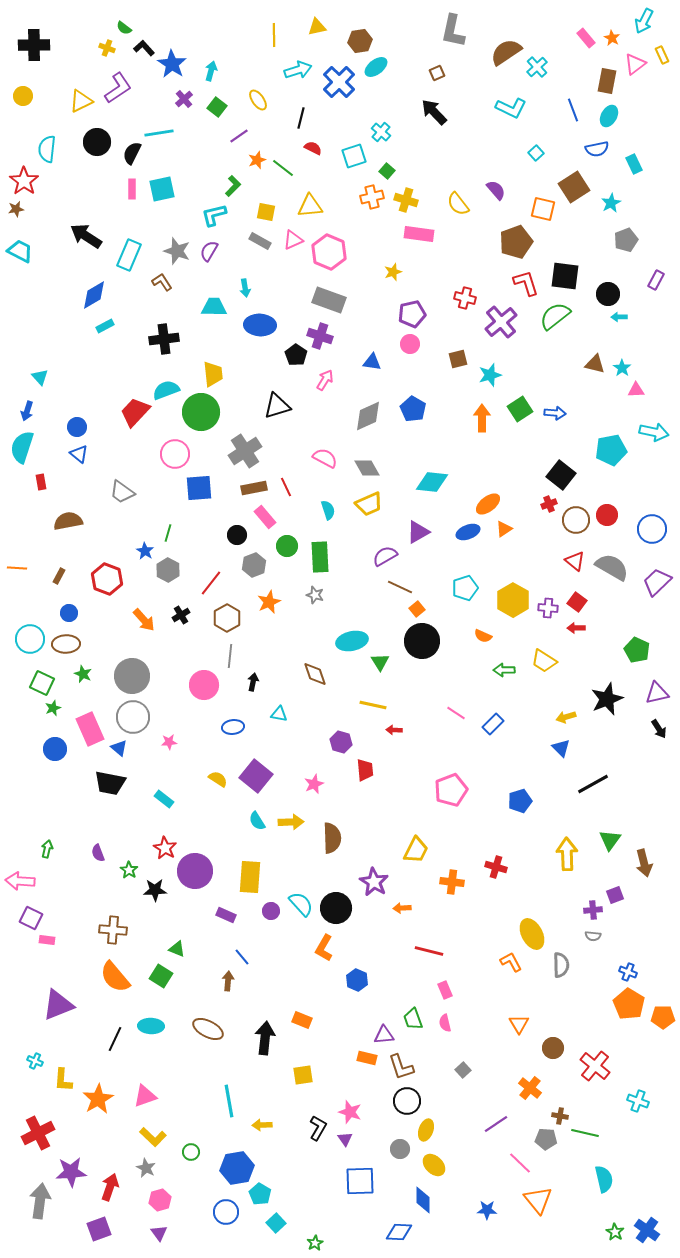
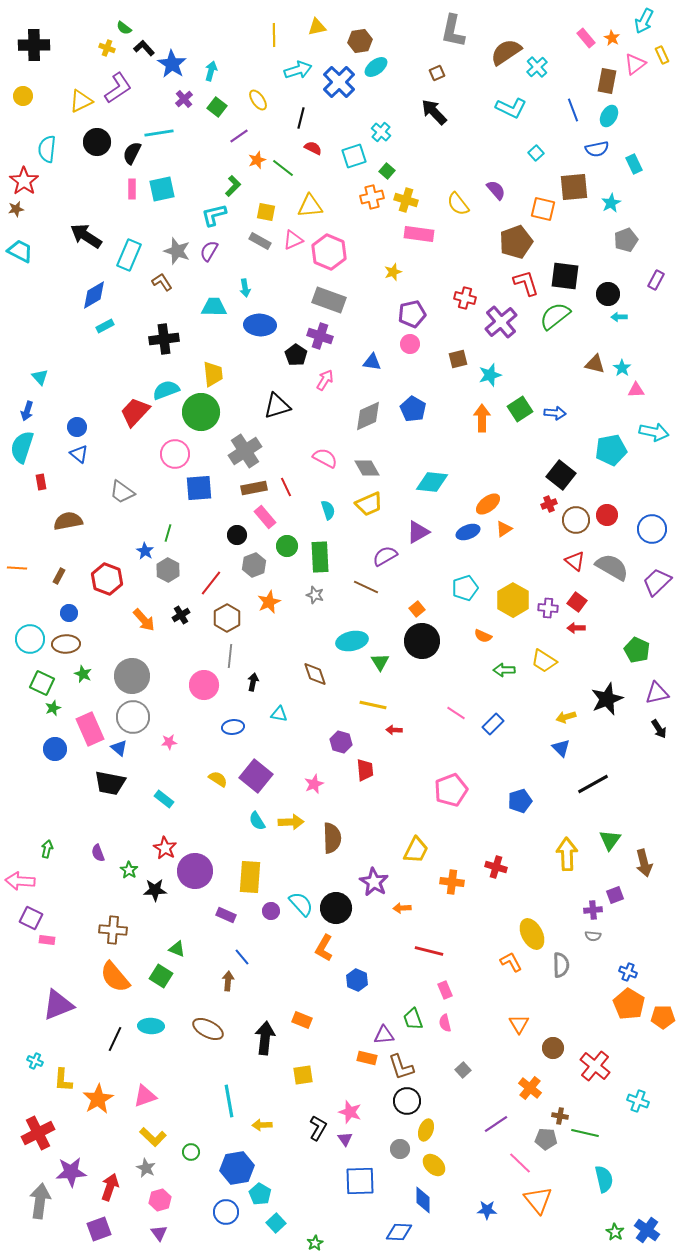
brown square at (574, 187): rotated 28 degrees clockwise
brown line at (400, 587): moved 34 px left
